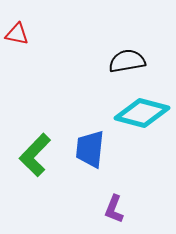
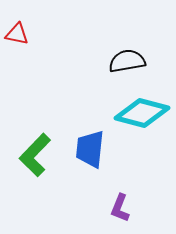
purple L-shape: moved 6 px right, 1 px up
